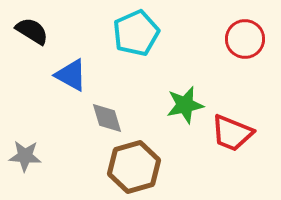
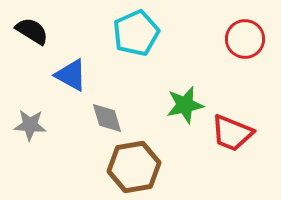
gray star: moved 5 px right, 31 px up
brown hexagon: rotated 6 degrees clockwise
